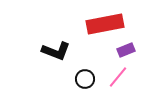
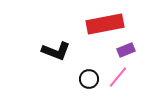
black circle: moved 4 px right
